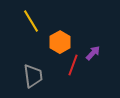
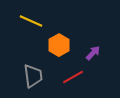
yellow line: rotated 35 degrees counterclockwise
orange hexagon: moved 1 px left, 3 px down
red line: moved 12 px down; rotated 40 degrees clockwise
